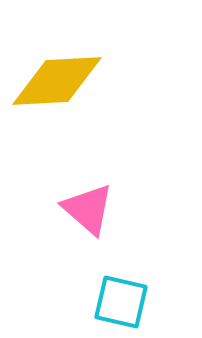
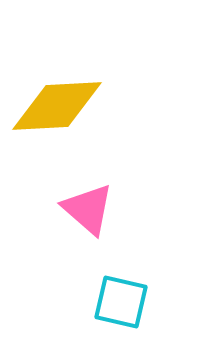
yellow diamond: moved 25 px down
